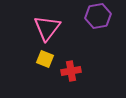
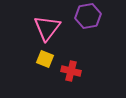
purple hexagon: moved 10 px left
red cross: rotated 24 degrees clockwise
